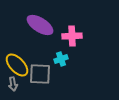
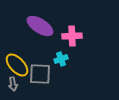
purple ellipse: moved 1 px down
